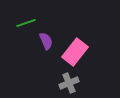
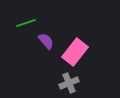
purple semicircle: rotated 18 degrees counterclockwise
